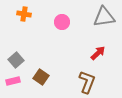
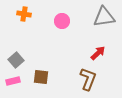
pink circle: moved 1 px up
brown square: rotated 28 degrees counterclockwise
brown L-shape: moved 1 px right, 3 px up
